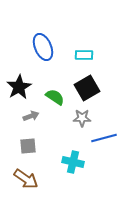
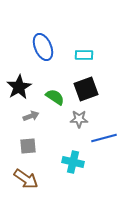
black square: moved 1 px left, 1 px down; rotated 10 degrees clockwise
gray star: moved 3 px left, 1 px down
